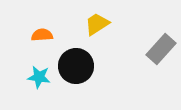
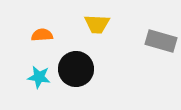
yellow trapezoid: rotated 144 degrees counterclockwise
gray rectangle: moved 8 px up; rotated 64 degrees clockwise
black circle: moved 3 px down
